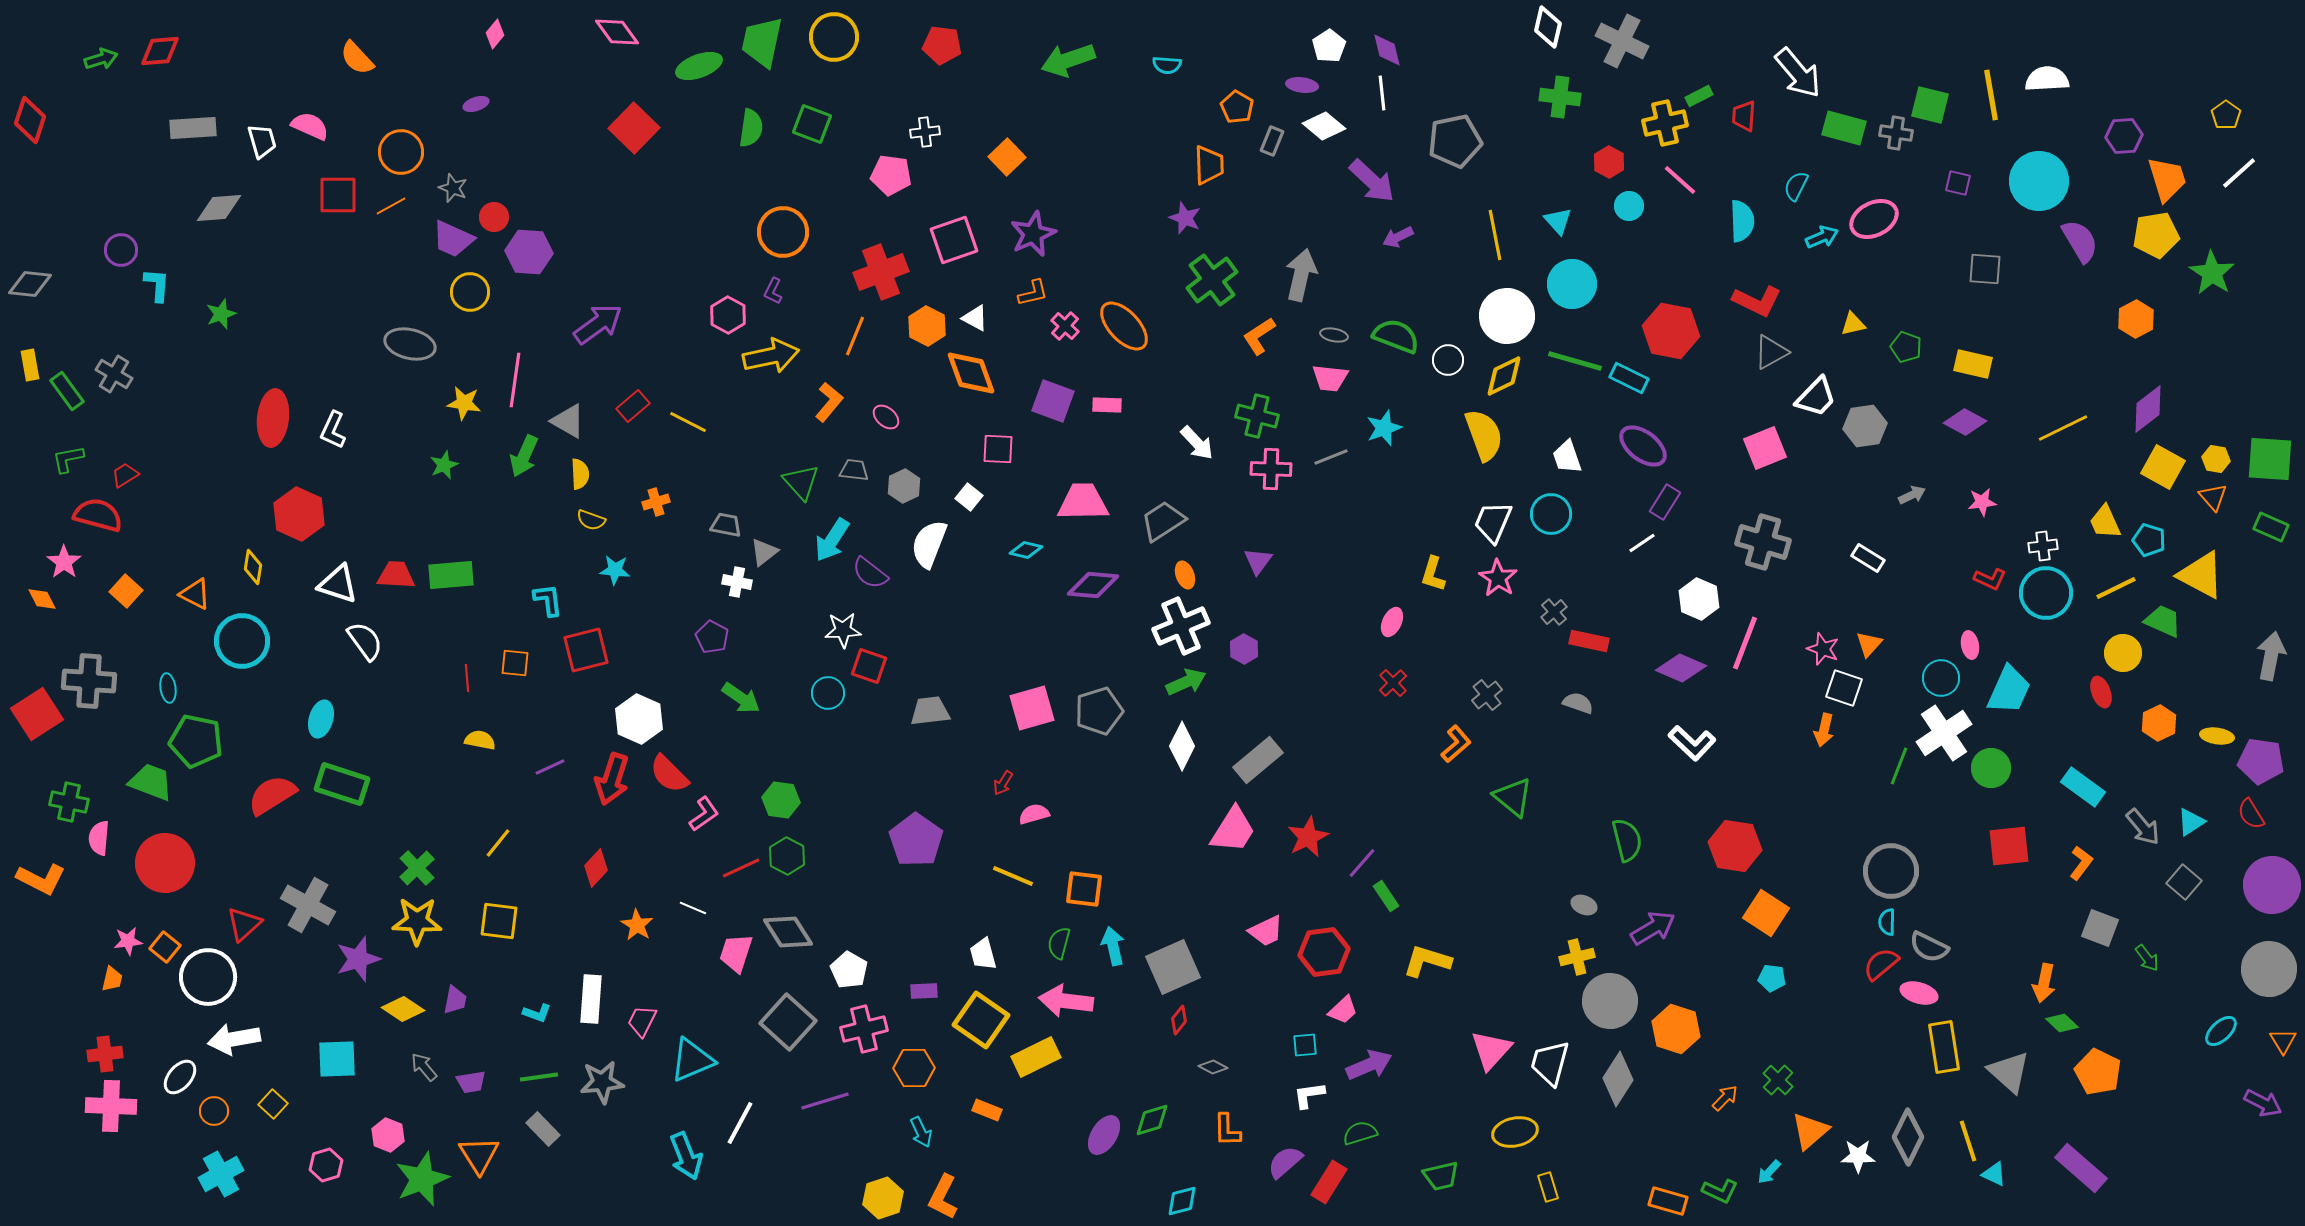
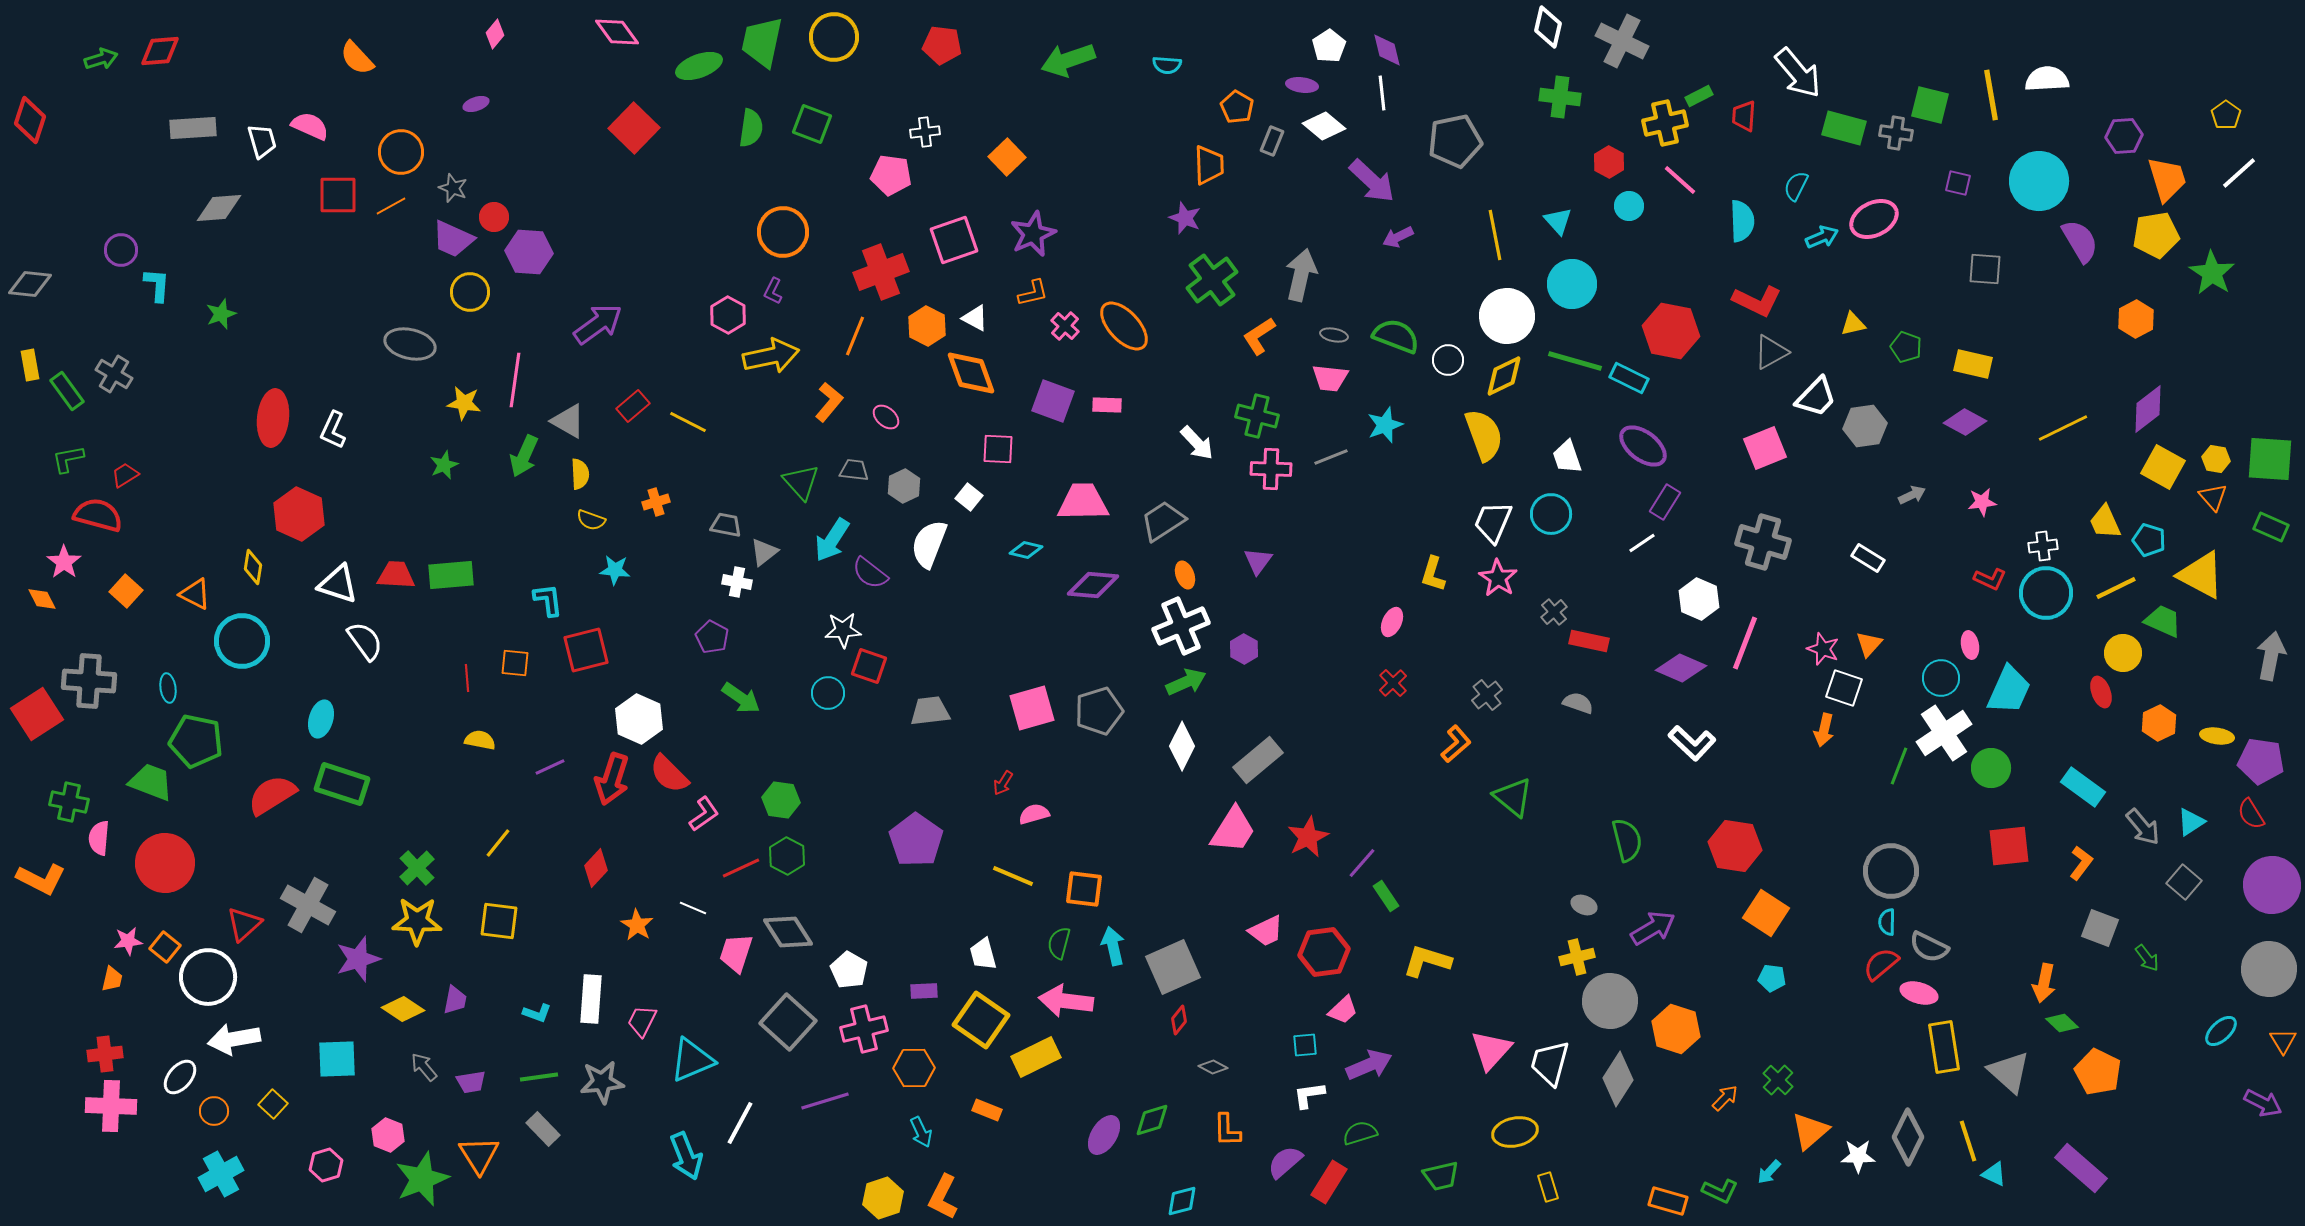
cyan star at (1384, 428): moved 1 px right, 3 px up
